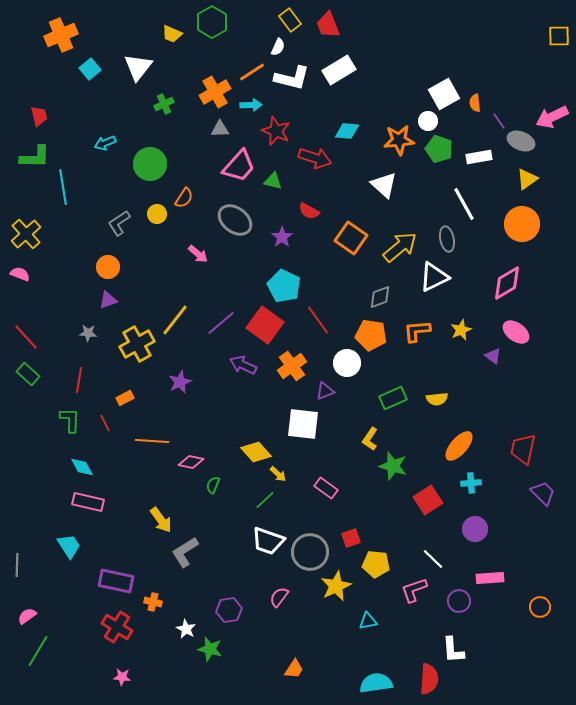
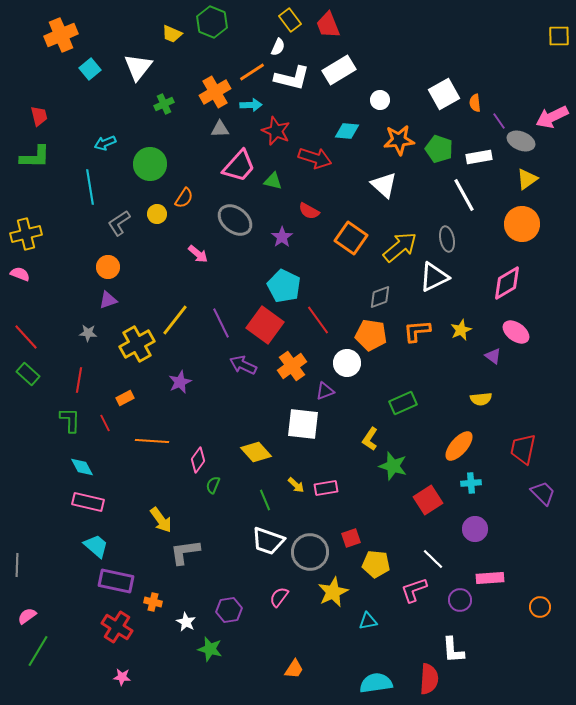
green hexagon at (212, 22): rotated 8 degrees counterclockwise
white circle at (428, 121): moved 48 px left, 21 px up
cyan line at (63, 187): moved 27 px right
white line at (464, 204): moved 9 px up
yellow cross at (26, 234): rotated 28 degrees clockwise
purple line at (221, 323): rotated 76 degrees counterclockwise
green rectangle at (393, 398): moved 10 px right, 5 px down
yellow semicircle at (437, 399): moved 44 px right
pink diamond at (191, 462): moved 7 px right, 2 px up; rotated 65 degrees counterclockwise
yellow arrow at (278, 474): moved 18 px right, 11 px down
pink rectangle at (326, 488): rotated 45 degrees counterclockwise
green line at (265, 500): rotated 70 degrees counterclockwise
cyan trapezoid at (69, 546): moved 27 px right; rotated 16 degrees counterclockwise
gray L-shape at (185, 552): rotated 24 degrees clockwise
yellow star at (336, 586): moved 3 px left, 6 px down
purple circle at (459, 601): moved 1 px right, 1 px up
white star at (186, 629): moved 7 px up
